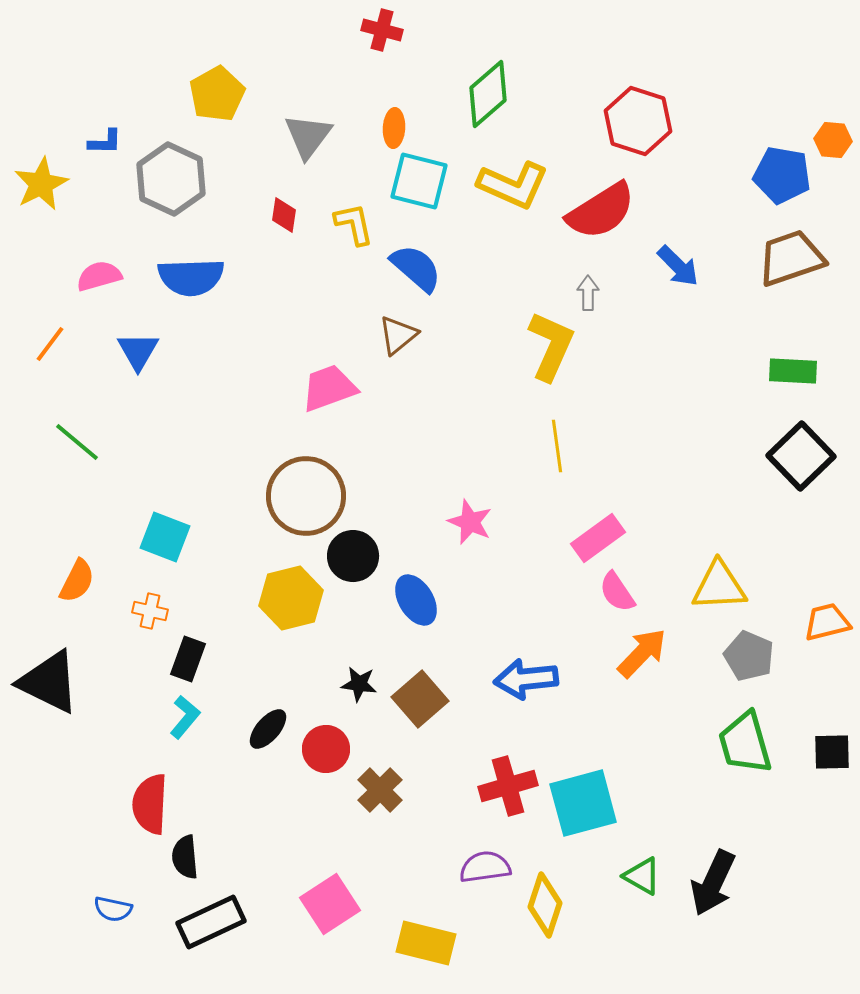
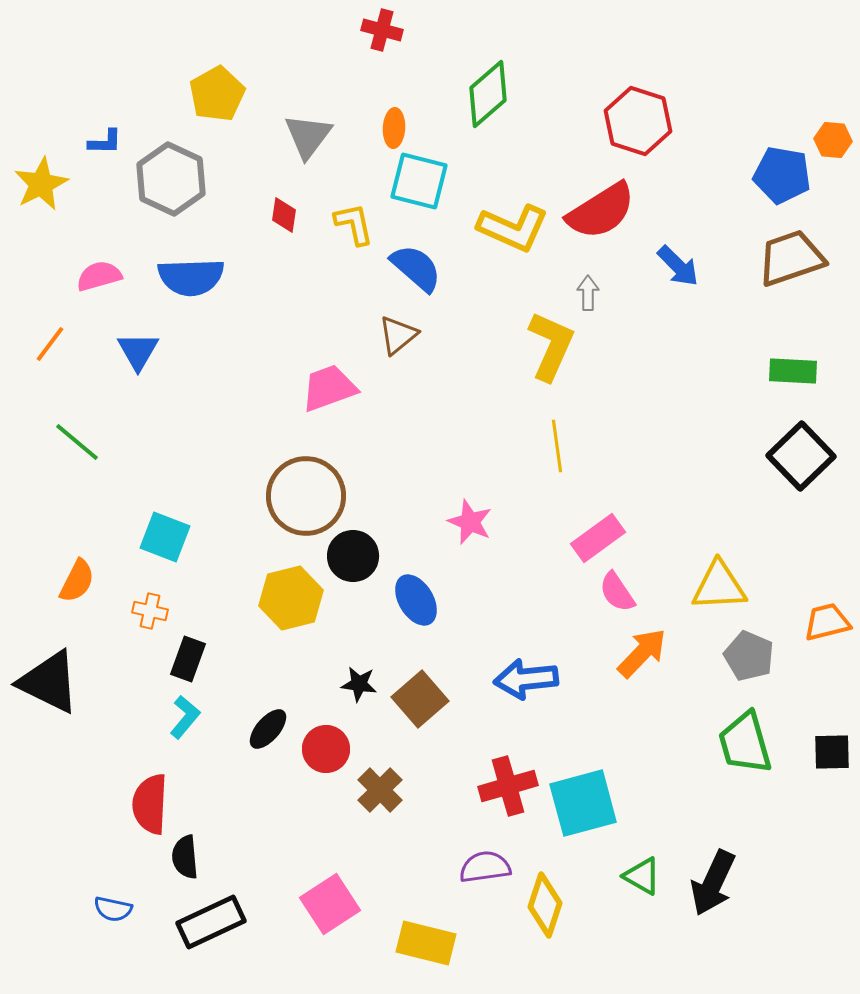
yellow L-shape at (513, 185): moved 43 px down
